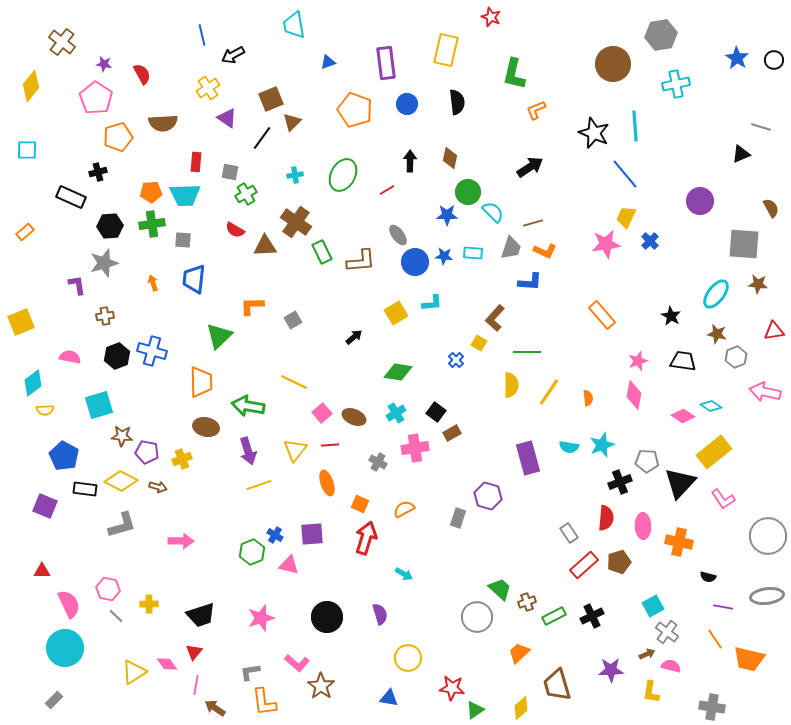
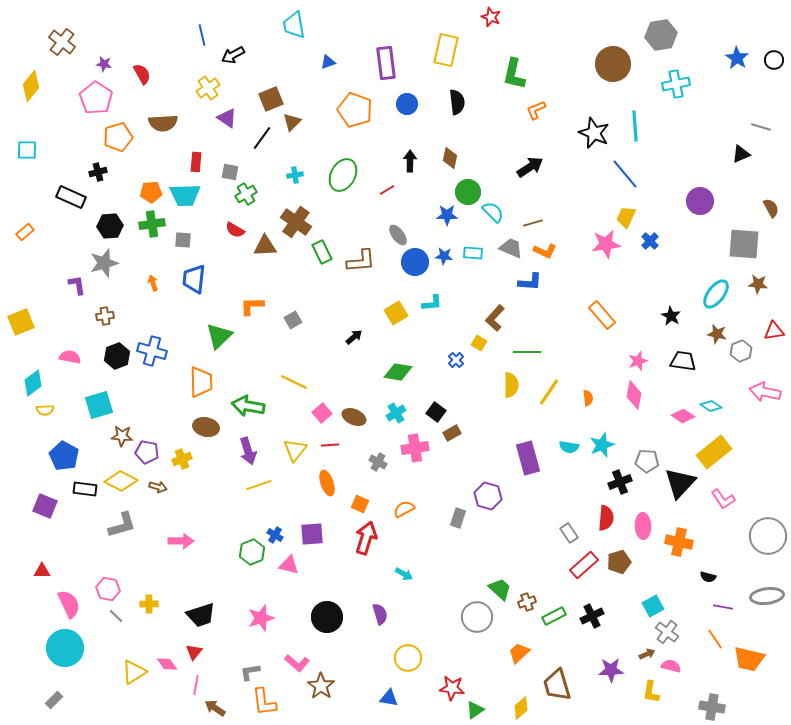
gray trapezoid at (511, 248): rotated 85 degrees counterclockwise
gray hexagon at (736, 357): moved 5 px right, 6 px up
